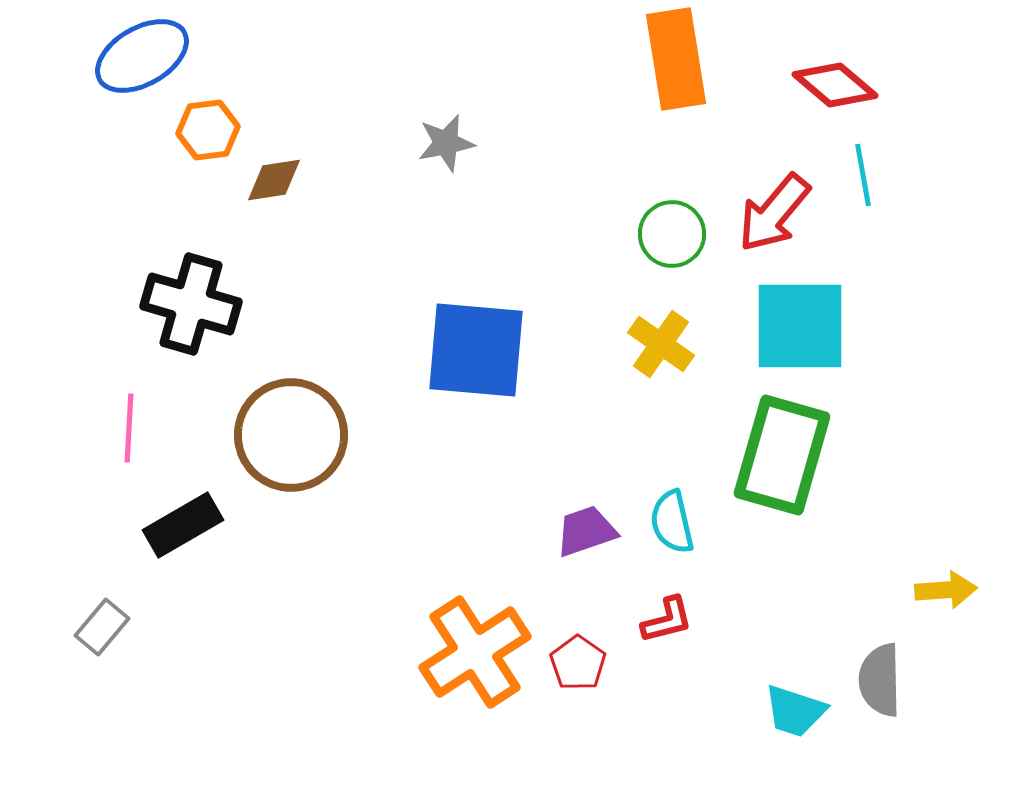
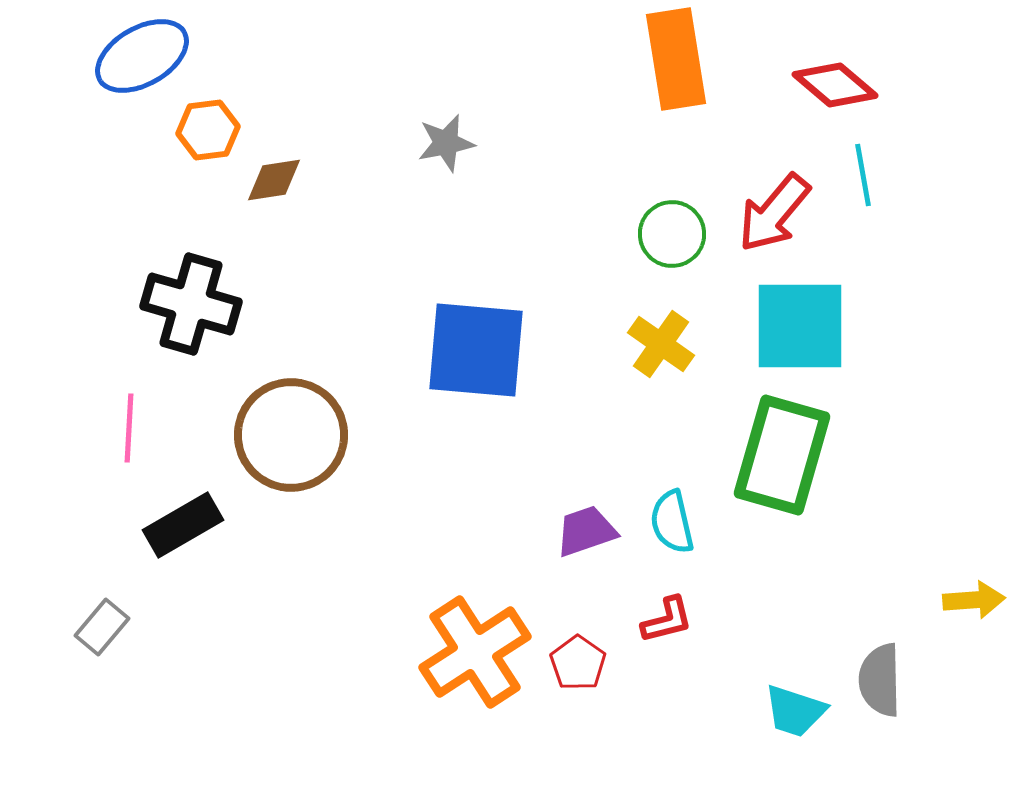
yellow arrow: moved 28 px right, 10 px down
